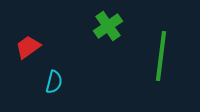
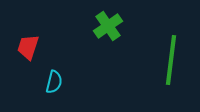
red trapezoid: rotated 36 degrees counterclockwise
green line: moved 10 px right, 4 px down
